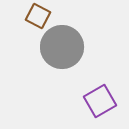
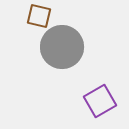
brown square: moved 1 px right; rotated 15 degrees counterclockwise
